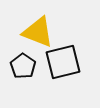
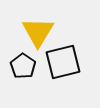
yellow triangle: rotated 40 degrees clockwise
